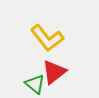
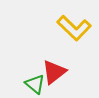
yellow L-shape: moved 27 px right, 10 px up; rotated 8 degrees counterclockwise
